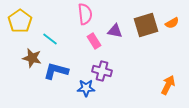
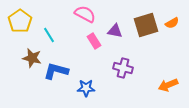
pink semicircle: rotated 55 degrees counterclockwise
cyan line: moved 1 px left, 4 px up; rotated 21 degrees clockwise
purple cross: moved 21 px right, 3 px up
orange arrow: rotated 138 degrees counterclockwise
